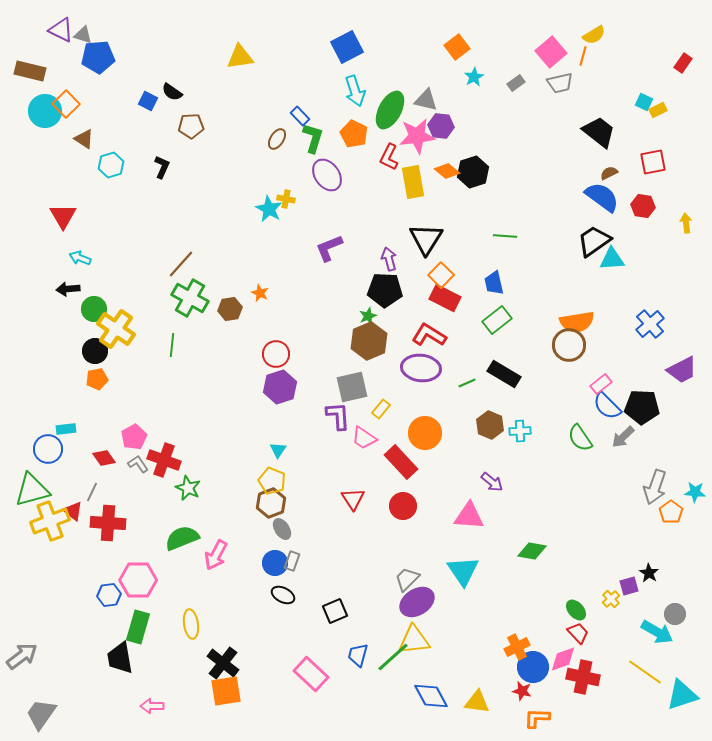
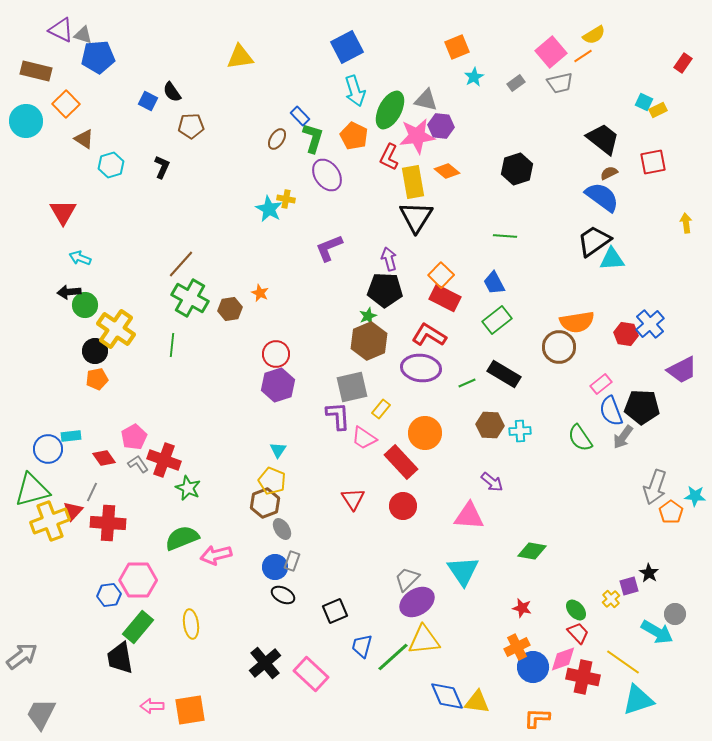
orange square at (457, 47): rotated 15 degrees clockwise
orange line at (583, 56): rotated 42 degrees clockwise
brown rectangle at (30, 71): moved 6 px right
black semicircle at (172, 92): rotated 20 degrees clockwise
cyan circle at (45, 111): moved 19 px left, 10 px down
black trapezoid at (599, 132): moved 4 px right, 7 px down
orange pentagon at (354, 134): moved 2 px down
black hexagon at (473, 172): moved 44 px right, 3 px up
red hexagon at (643, 206): moved 17 px left, 128 px down
red triangle at (63, 216): moved 4 px up
black triangle at (426, 239): moved 10 px left, 22 px up
blue trapezoid at (494, 283): rotated 15 degrees counterclockwise
black arrow at (68, 289): moved 1 px right, 3 px down
green circle at (94, 309): moved 9 px left, 4 px up
brown circle at (569, 345): moved 10 px left, 2 px down
purple hexagon at (280, 387): moved 2 px left, 2 px up
blue semicircle at (607, 406): moved 4 px right, 5 px down; rotated 24 degrees clockwise
brown hexagon at (490, 425): rotated 20 degrees counterclockwise
cyan rectangle at (66, 429): moved 5 px right, 7 px down
gray arrow at (623, 437): rotated 10 degrees counterclockwise
cyan star at (695, 492): moved 4 px down
brown hexagon at (271, 503): moved 6 px left
red triangle at (73, 511): rotated 35 degrees clockwise
pink arrow at (216, 555): rotated 48 degrees clockwise
blue circle at (275, 563): moved 4 px down
green rectangle at (138, 627): rotated 24 degrees clockwise
yellow triangle at (414, 640): moved 10 px right
blue trapezoid at (358, 655): moved 4 px right, 9 px up
black cross at (223, 663): moved 42 px right; rotated 12 degrees clockwise
yellow line at (645, 672): moved 22 px left, 10 px up
orange square at (226, 691): moved 36 px left, 19 px down
red star at (522, 691): moved 83 px up
cyan triangle at (682, 695): moved 44 px left, 5 px down
blue diamond at (431, 696): moved 16 px right; rotated 6 degrees clockwise
gray trapezoid at (41, 714): rotated 8 degrees counterclockwise
